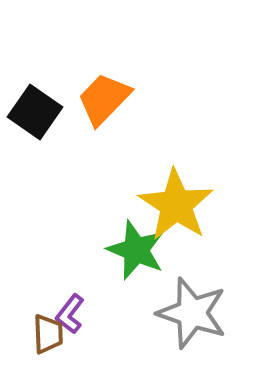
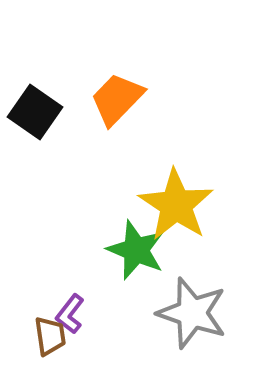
orange trapezoid: moved 13 px right
brown trapezoid: moved 2 px right, 2 px down; rotated 6 degrees counterclockwise
